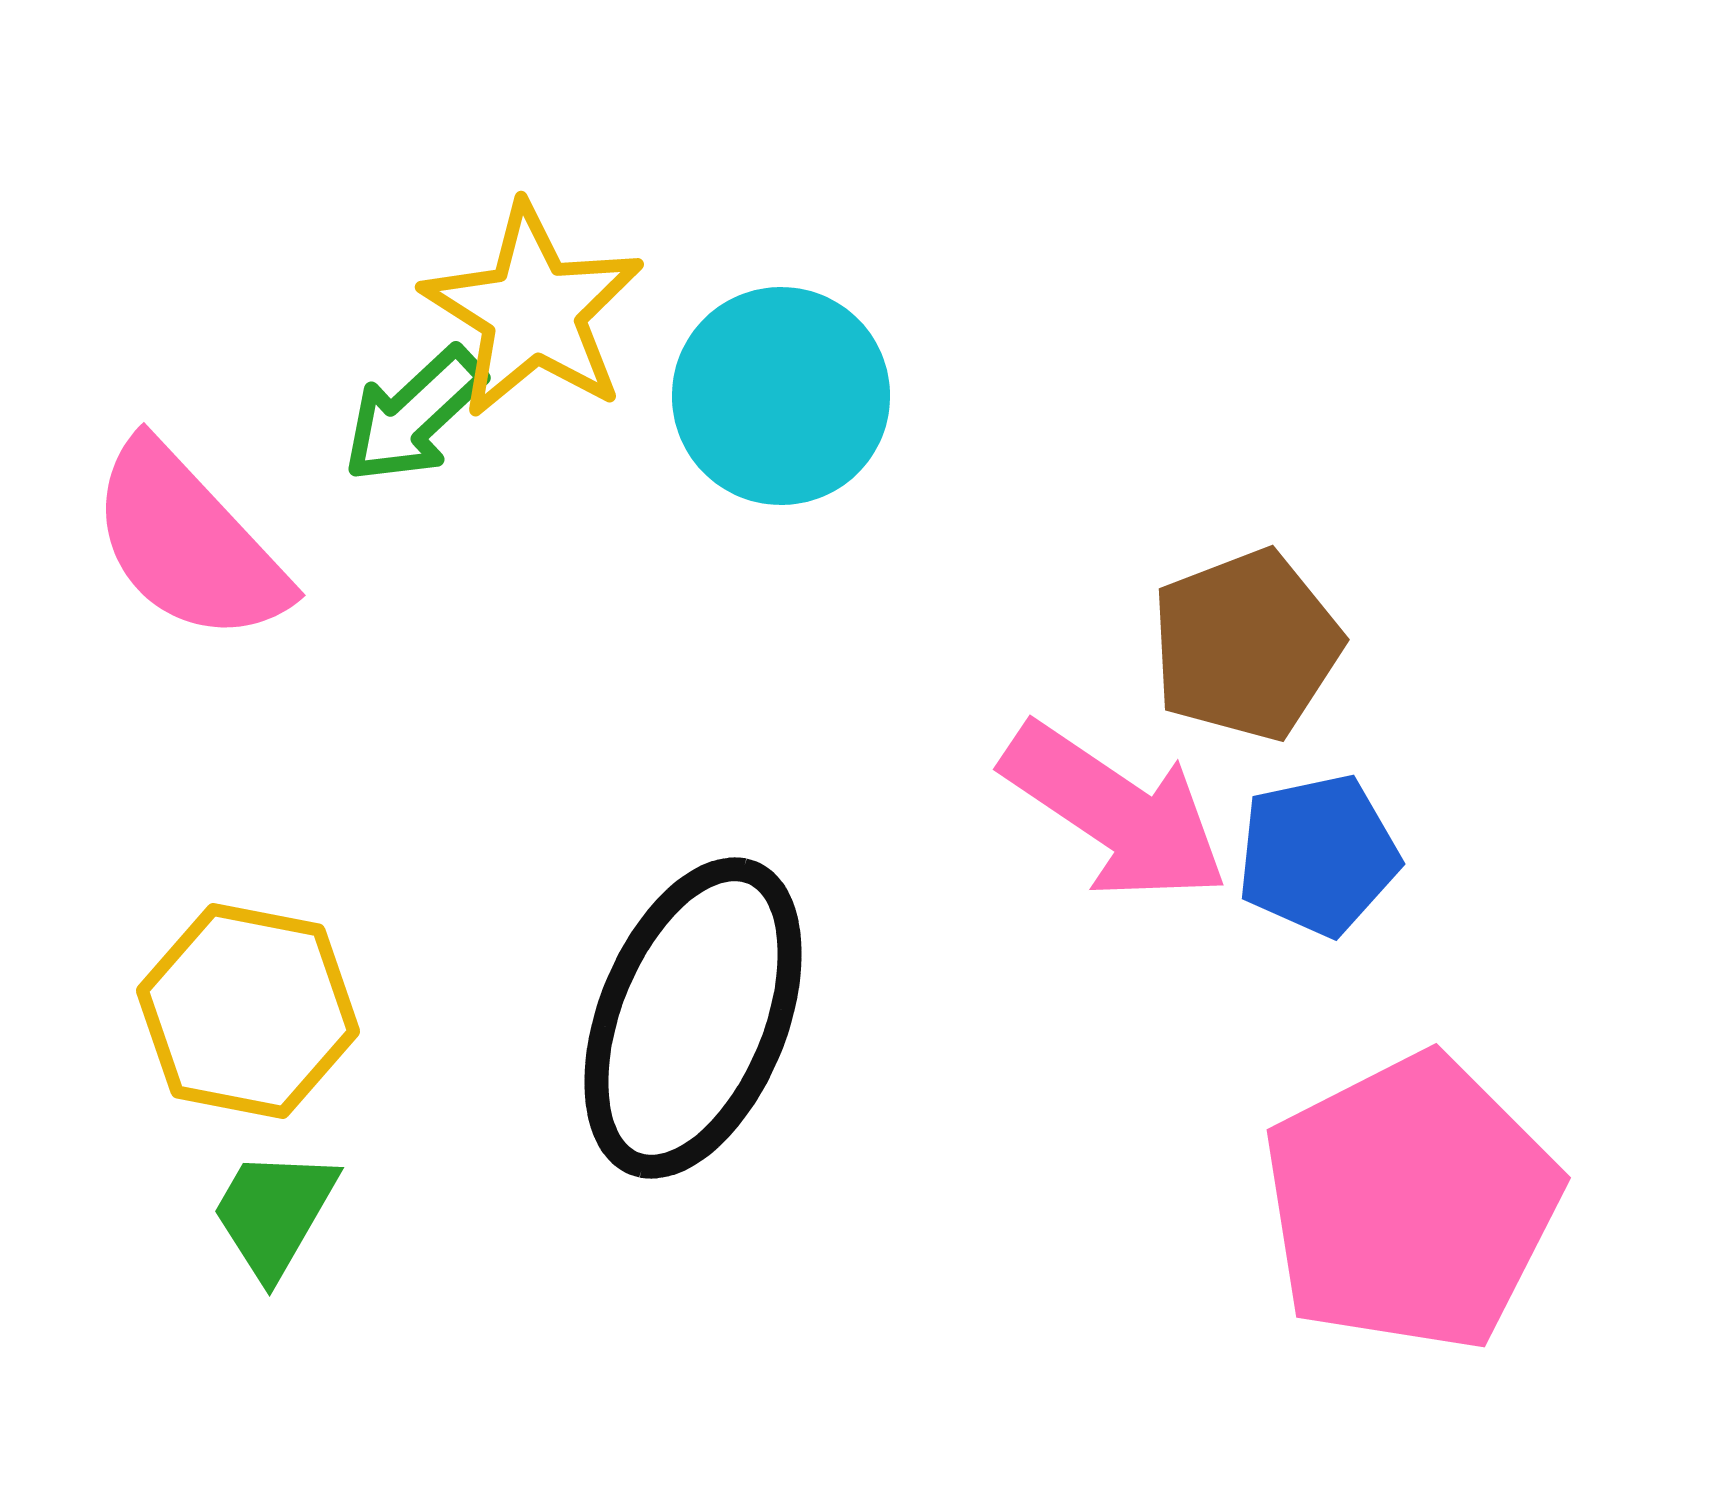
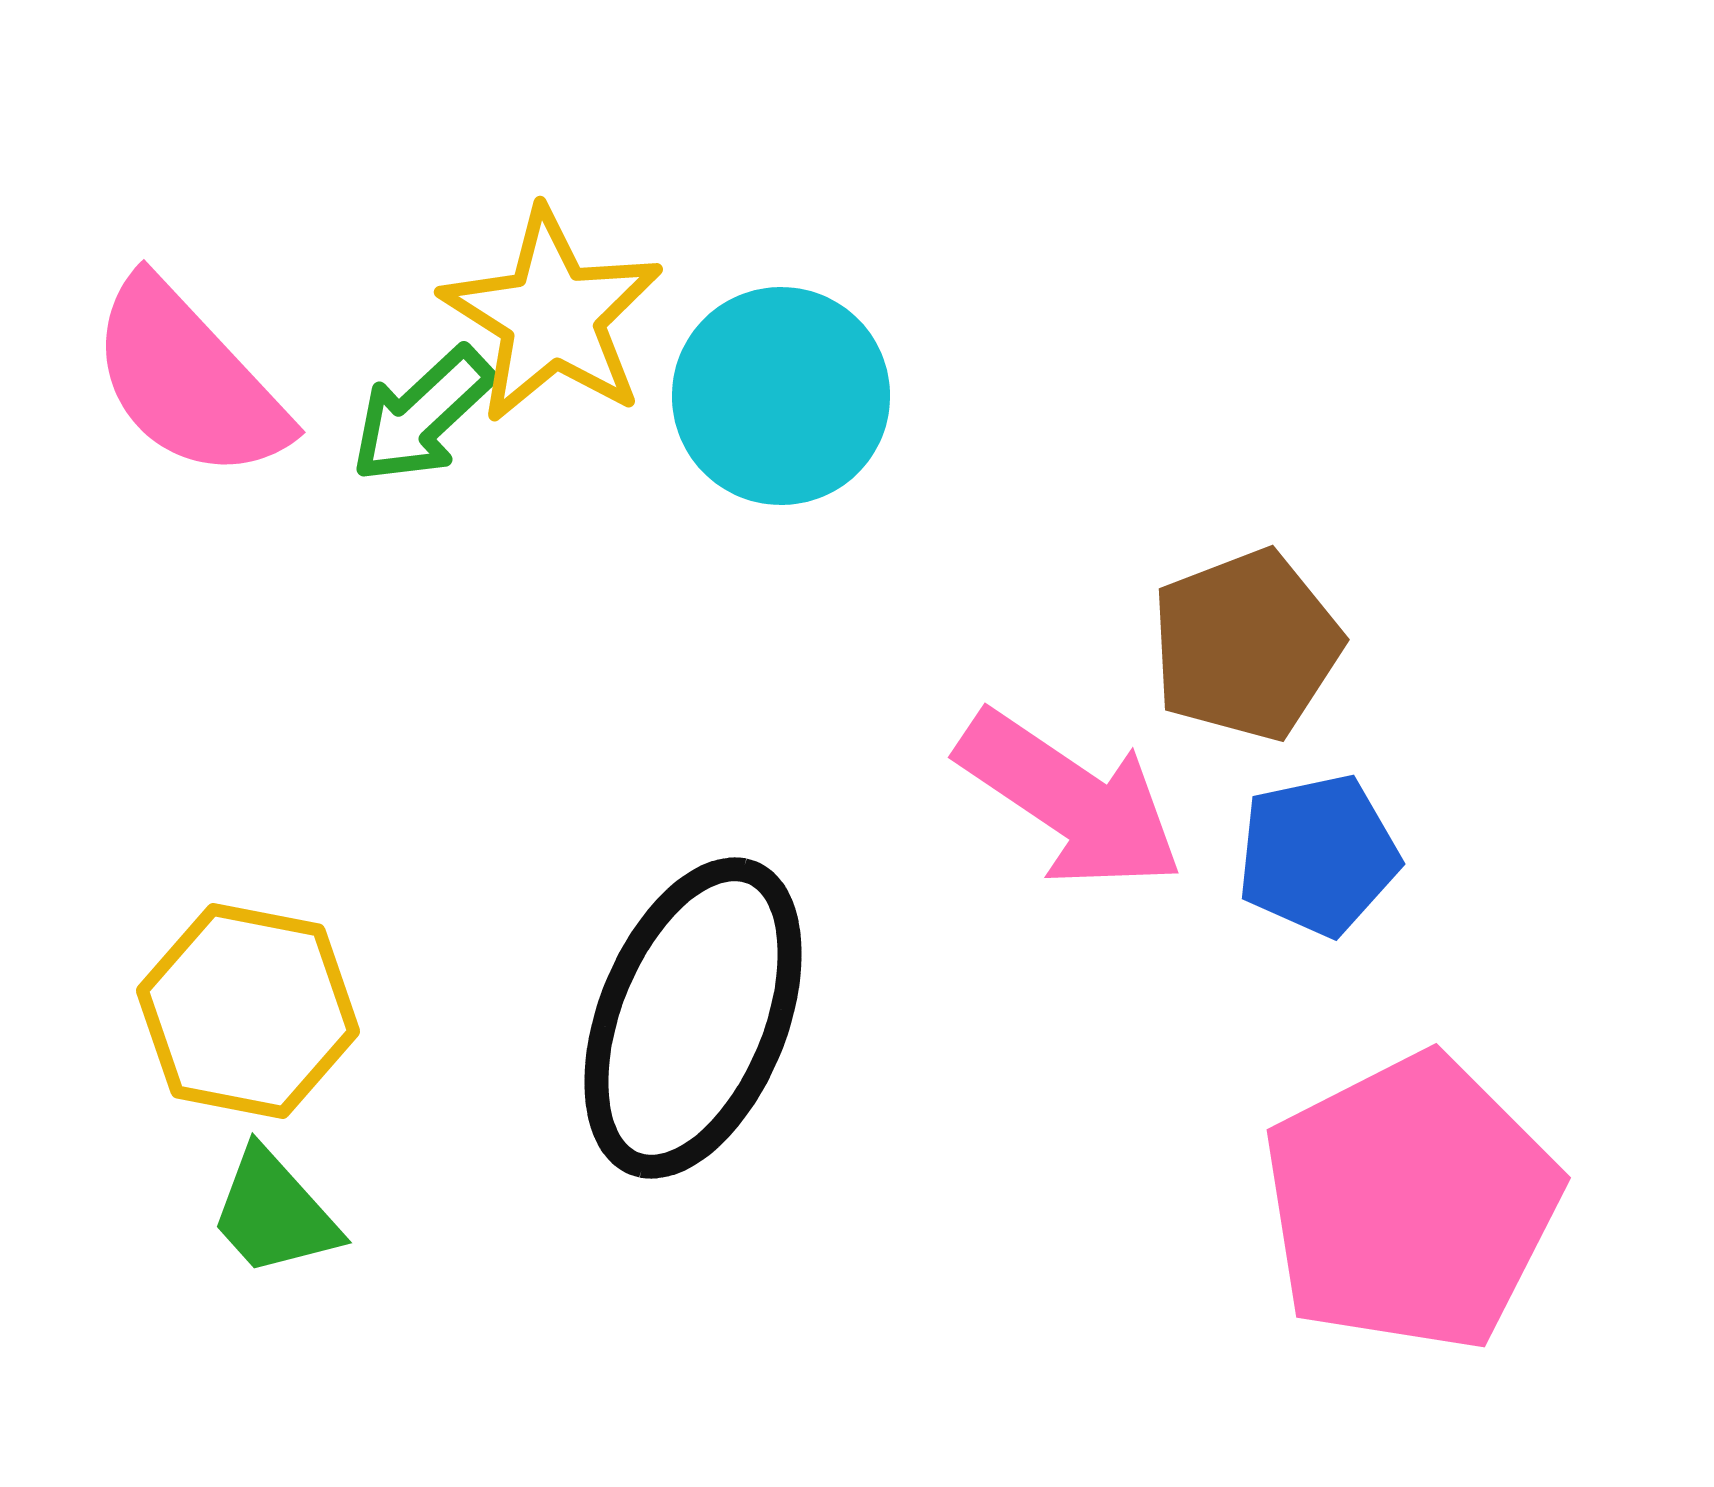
yellow star: moved 19 px right, 5 px down
green arrow: moved 8 px right
pink semicircle: moved 163 px up
pink arrow: moved 45 px left, 12 px up
green trapezoid: rotated 72 degrees counterclockwise
